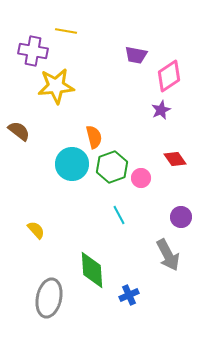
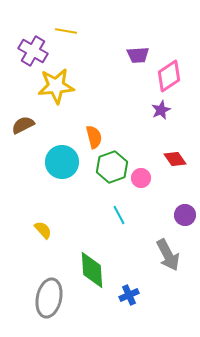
purple cross: rotated 20 degrees clockwise
purple trapezoid: moved 2 px right; rotated 15 degrees counterclockwise
brown semicircle: moved 4 px right, 6 px up; rotated 65 degrees counterclockwise
cyan circle: moved 10 px left, 2 px up
purple circle: moved 4 px right, 2 px up
yellow semicircle: moved 7 px right
